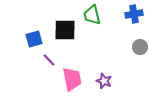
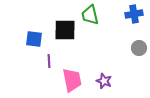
green trapezoid: moved 2 px left
blue square: rotated 24 degrees clockwise
gray circle: moved 1 px left, 1 px down
purple line: moved 1 px down; rotated 40 degrees clockwise
pink trapezoid: moved 1 px down
